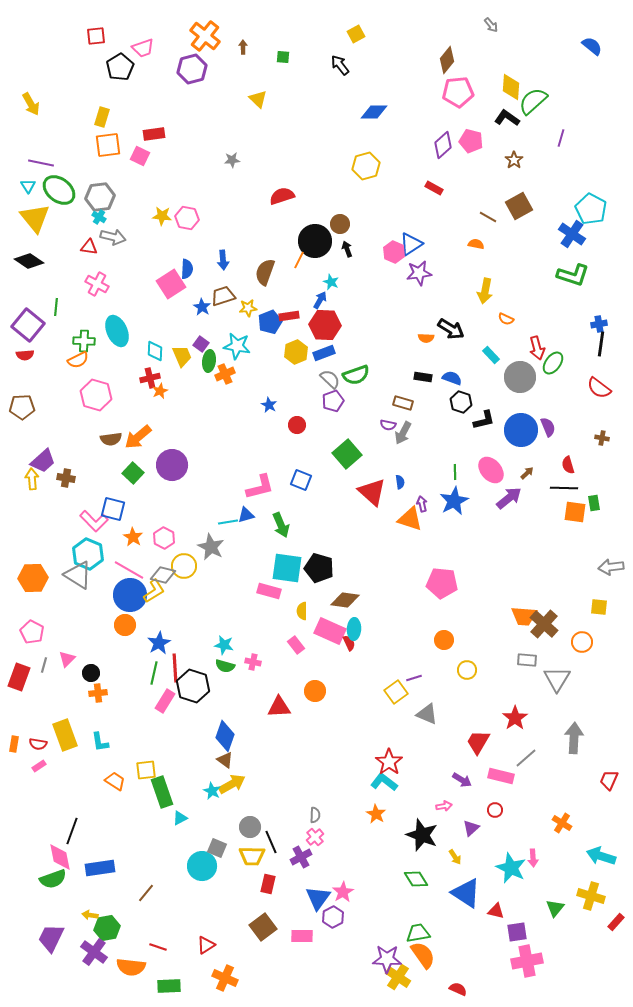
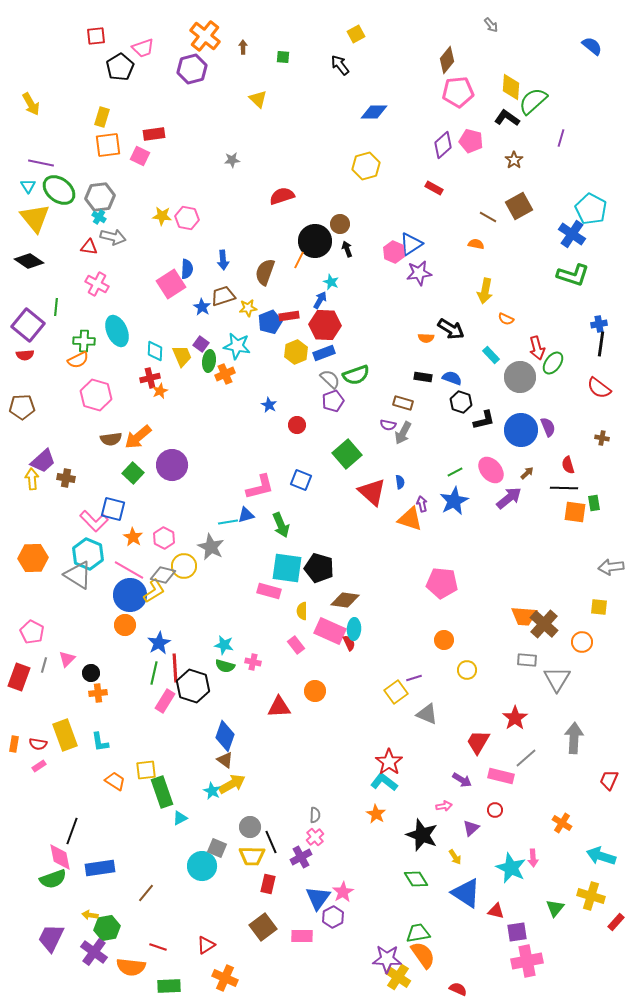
green line at (455, 472): rotated 63 degrees clockwise
orange hexagon at (33, 578): moved 20 px up
